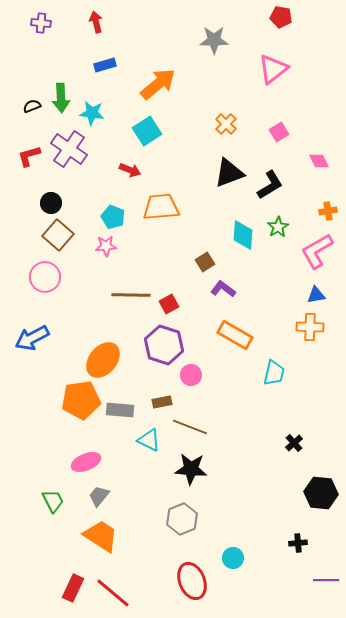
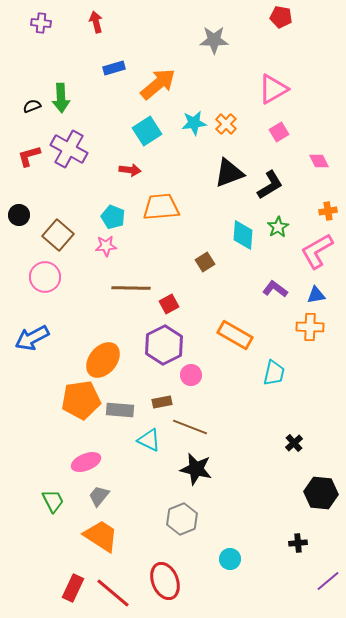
blue rectangle at (105, 65): moved 9 px right, 3 px down
pink triangle at (273, 69): moved 20 px down; rotated 8 degrees clockwise
cyan star at (92, 113): moved 102 px right, 10 px down; rotated 15 degrees counterclockwise
purple cross at (69, 149): rotated 6 degrees counterclockwise
red arrow at (130, 170): rotated 15 degrees counterclockwise
black circle at (51, 203): moved 32 px left, 12 px down
purple L-shape at (223, 289): moved 52 px right
brown line at (131, 295): moved 7 px up
purple hexagon at (164, 345): rotated 15 degrees clockwise
black star at (191, 469): moved 5 px right; rotated 8 degrees clockwise
cyan circle at (233, 558): moved 3 px left, 1 px down
purple line at (326, 580): moved 2 px right, 1 px down; rotated 40 degrees counterclockwise
red ellipse at (192, 581): moved 27 px left
